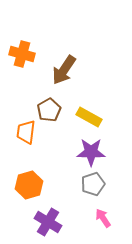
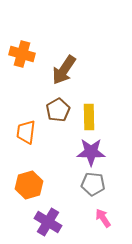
brown pentagon: moved 9 px right
yellow rectangle: rotated 60 degrees clockwise
gray pentagon: rotated 25 degrees clockwise
